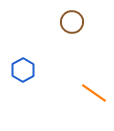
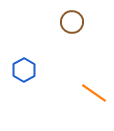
blue hexagon: moved 1 px right
